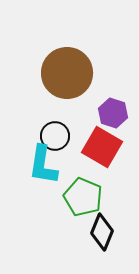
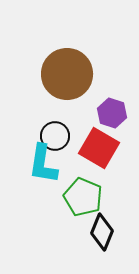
brown circle: moved 1 px down
purple hexagon: moved 1 px left
red square: moved 3 px left, 1 px down
cyan L-shape: moved 1 px up
